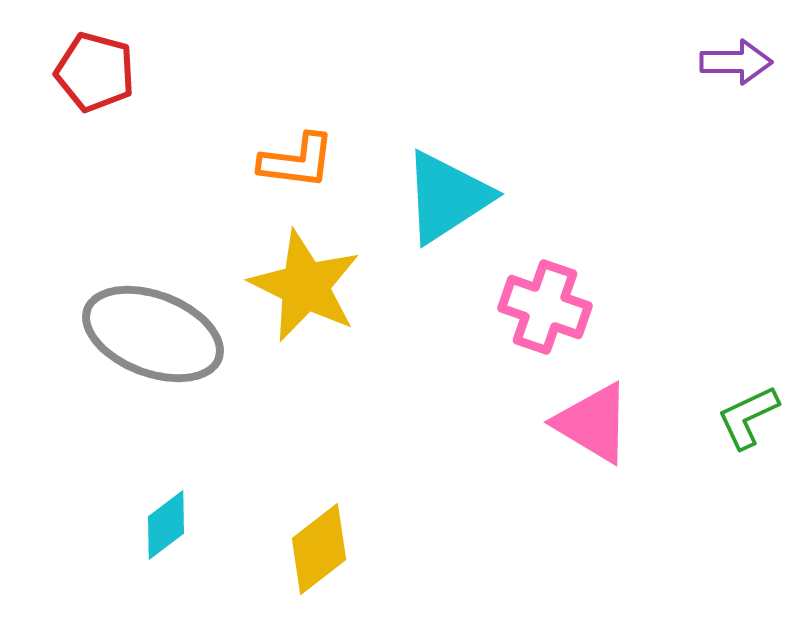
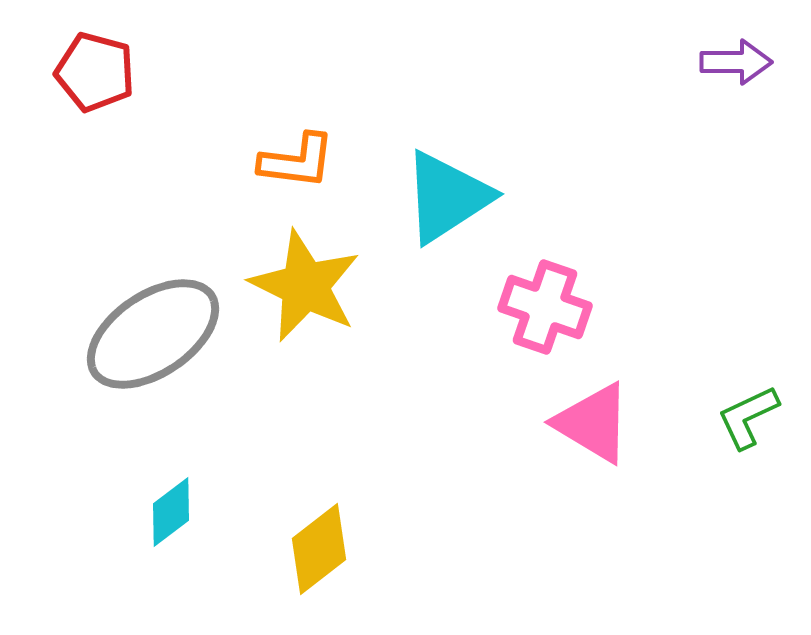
gray ellipse: rotated 55 degrees counterclockwise
cyan diamond: moved 5 px right, 13 px up
